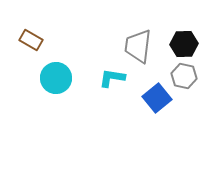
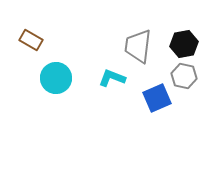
black hexagon: rotated 8 degrees counterclockwise
cyan L-shape: rotated 12 degrees clockwise
blue square: rotated 16 degrees clockwise
